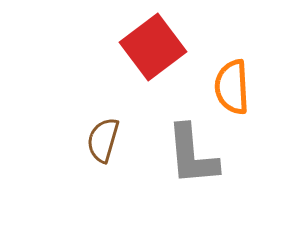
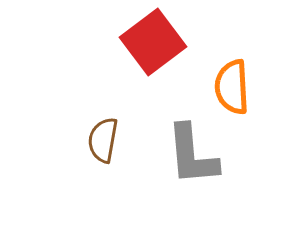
red square: moved 5 px up
brown semicircle: rotated 6 degrees counterclockwise
